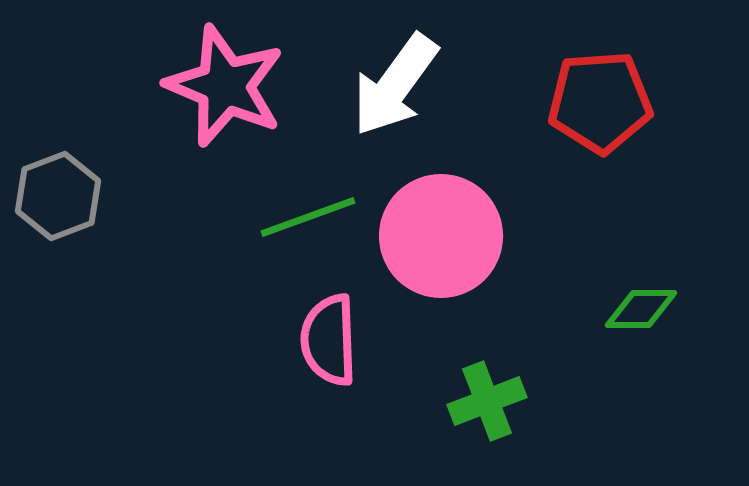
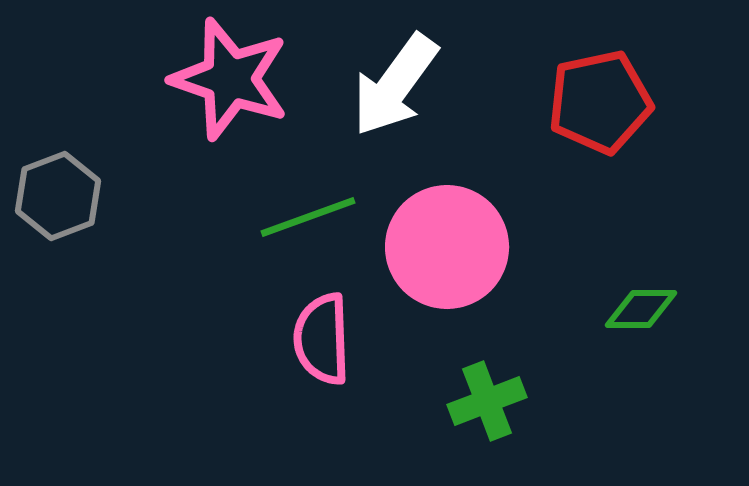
pink star: moved 5 px right, 7 px up; rotated 4 degrees counterclockwise
red pentagon: rotated 8 degrees counterclockwise
pink circle: moved 6 px right, 11 px down
pink semicircle: moved 7 px left, 1 px up
